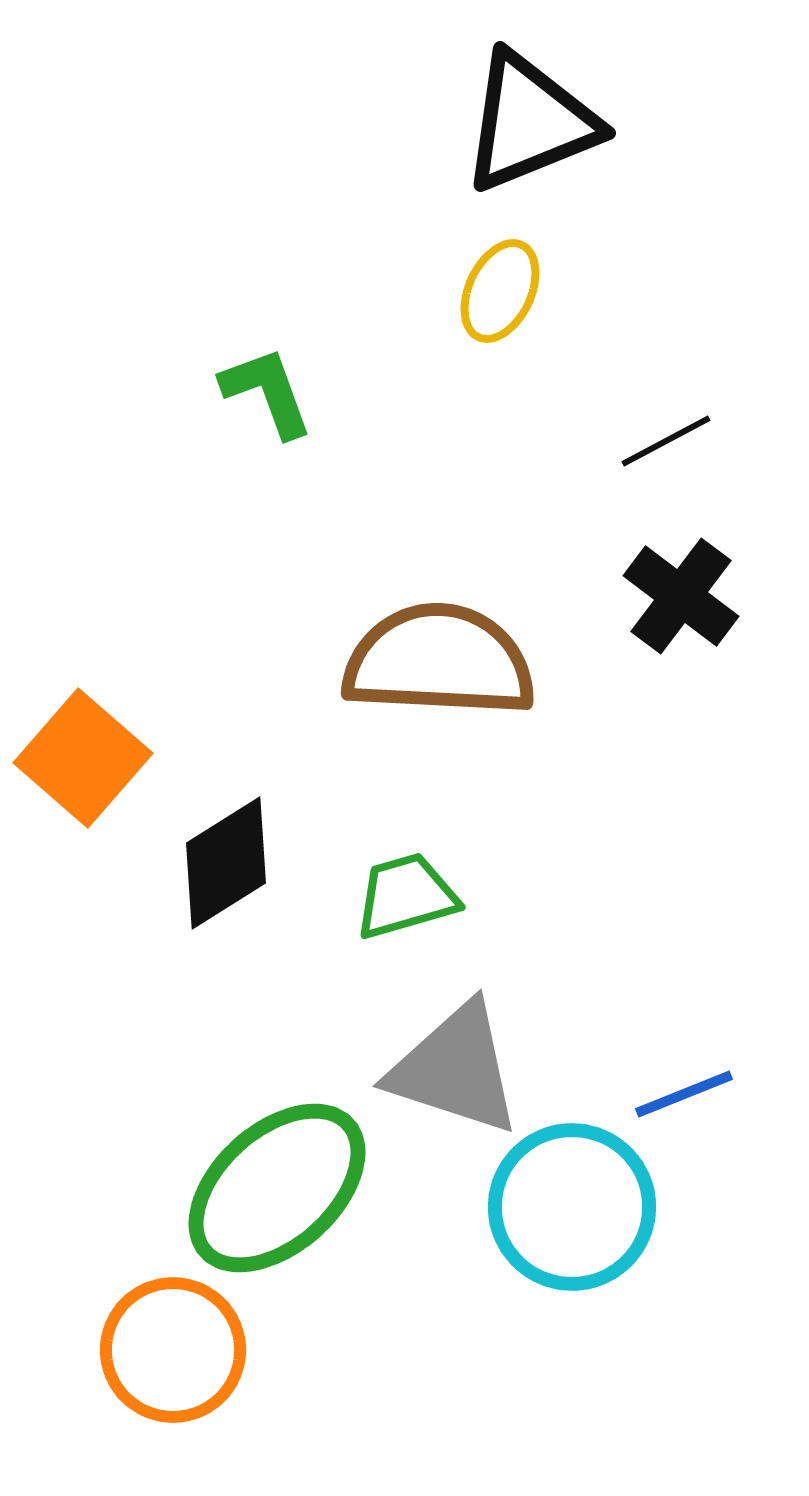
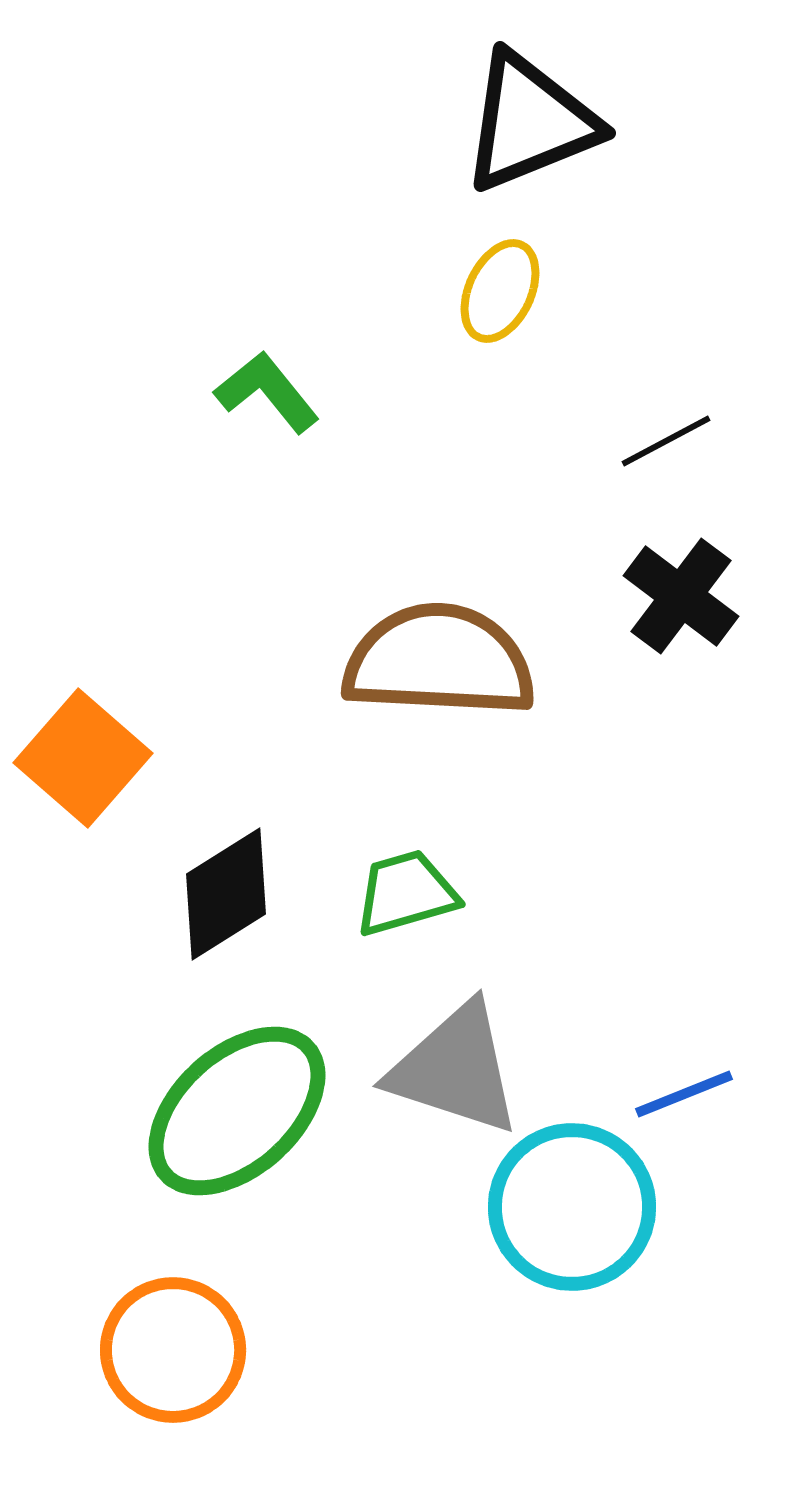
green L-shape: rotated 19 degrees counterclockwise
black diamond: moved 31 px down
green trapezoid: moved 3 px up
green ellipse: moved 40 px left, 77 px up
